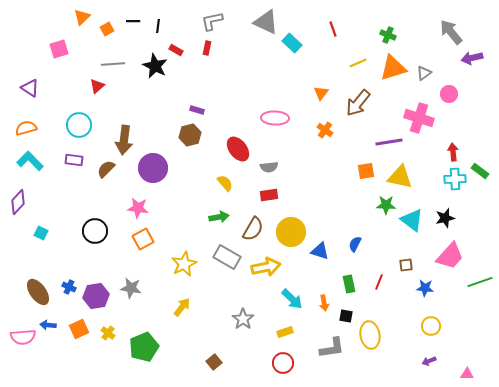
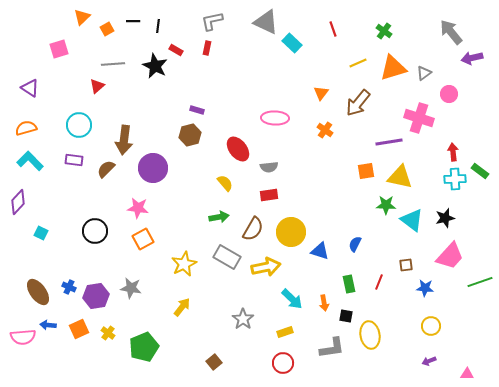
green cross at (388, 35): moved 4 px left, 4 px up; rotated 14 degrees clockwise
